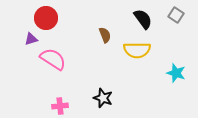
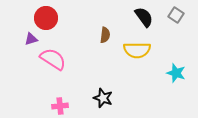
black semicircle: moved 1 px right, 2 px up
brown semicircle: rotated 28 degrees clockwise
